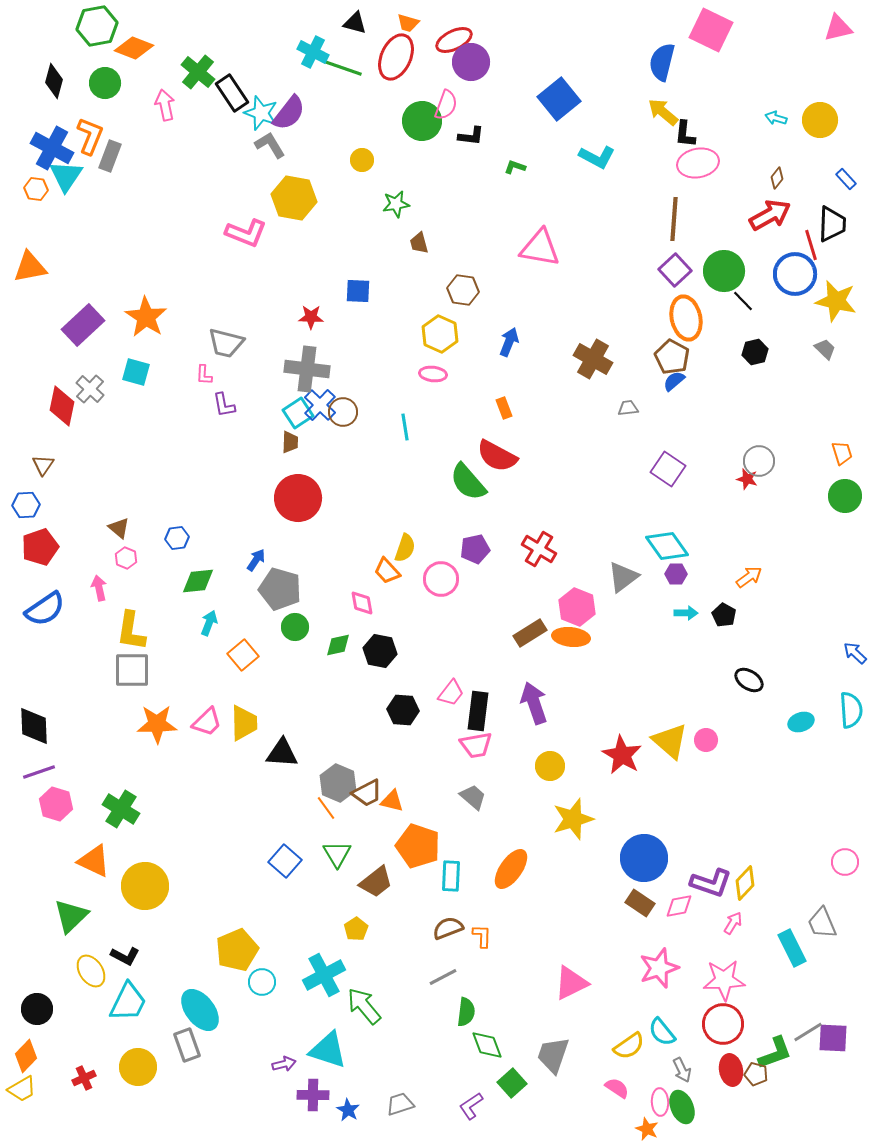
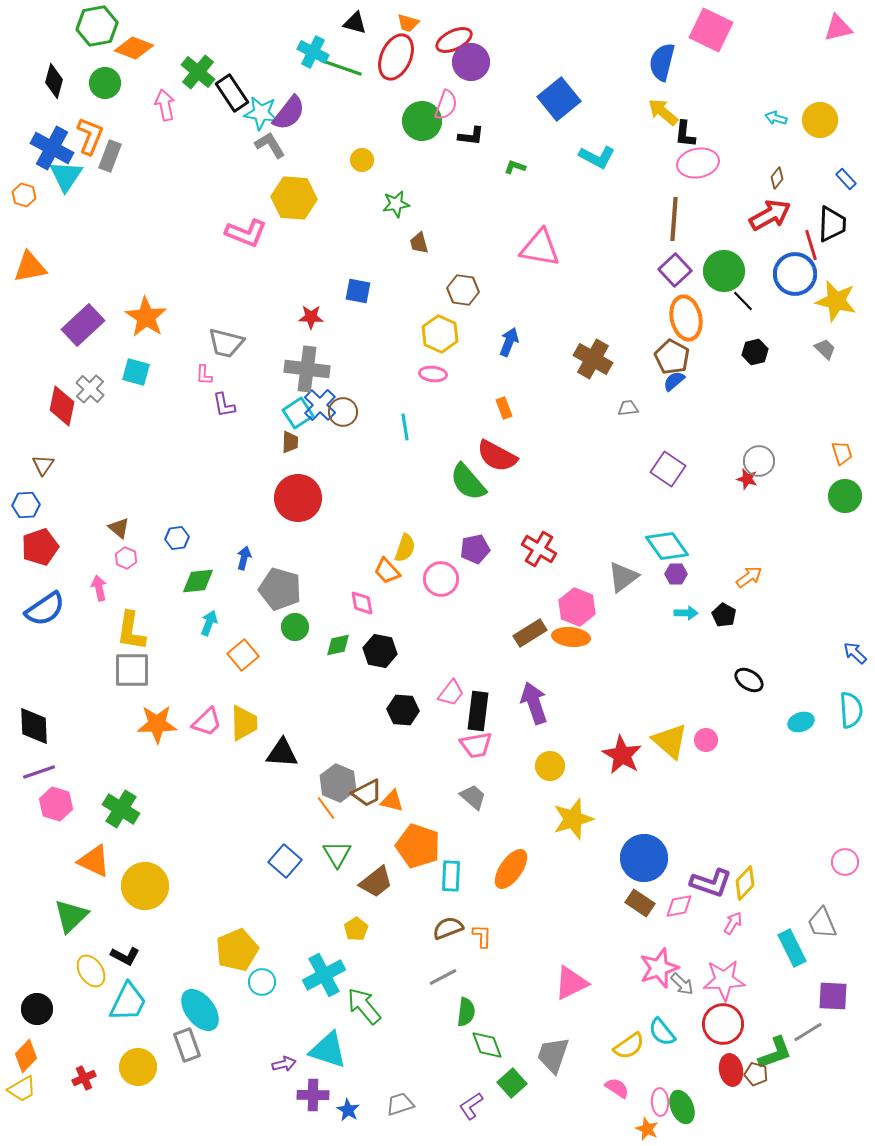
cyan star at (261, 113): rotated 12 degrees counterclockwise
orange hexagon at (36, 189): moved 12 px left, 6 px down; rotated 10 degrees clockwise
yellow hexagon at (294, 198): rotated 6 degrees counterclockwise
blue square at (358, 291): rotated 8 degrees clockwise
blue arrow at (256, 560): moved 12 px left, 2 px up; rotated 20 degrees counterclockwise
purple square at (833, 1038): moved 42 px up
gray arrow at (682, 1070): moved 86 px up; rotated 20 degrees counterclockwise
